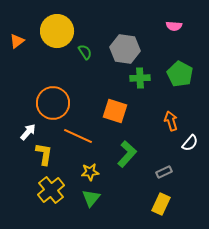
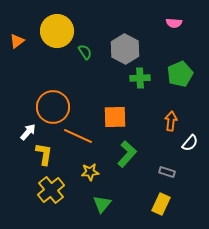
pink semicircle: moved 3 px up
gray hexagon: rotated 20 degrees clockwise
green pentagon: rotated 20 degrees clockwise
orange circle: moved 4 px down
orange square: moved 6 px down; rotated 20 degrees counterclockwise
orange arrow: rotated 24 degrees clockwise
gray rectangle: moved 3 px right; rotated 42 degrees clockwise
green triangle: moved 11 px right, 6 px down
